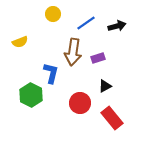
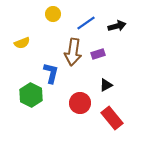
yellow semicircle: moved 2 px right, 1 px down
purple rectangle: moved 4 px up
black triangle: moved 1 px right, 1 px up
